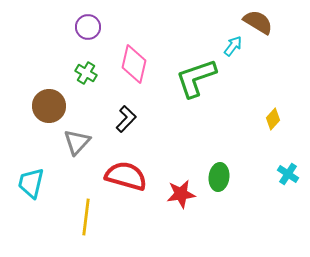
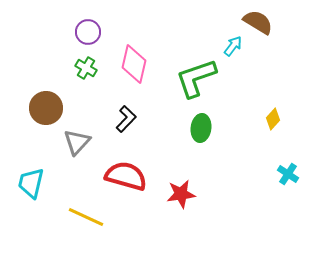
purple circle: moved 5 px down
green cross: moved 5 px up
brown circle: moved 3 px left, 2 px down
green ellipse: moved 18 px left, 49 px up
yellow line: rotated 72 degrees counterclockwise
